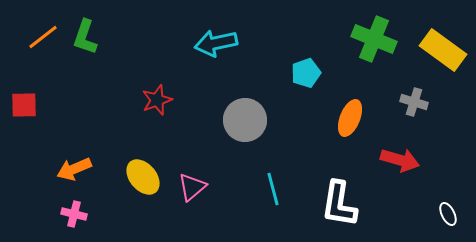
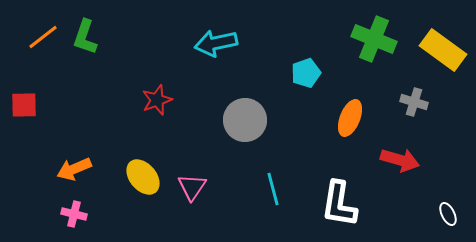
pink triangle: rotated 16 degrees counterclockwise
